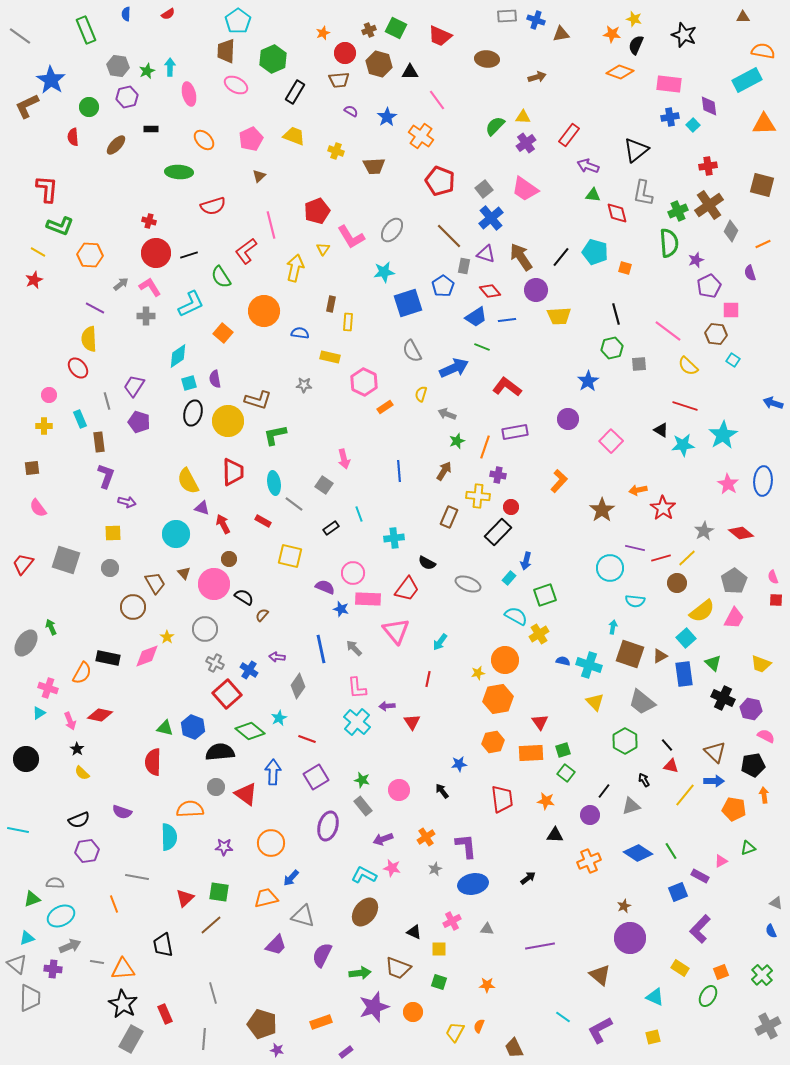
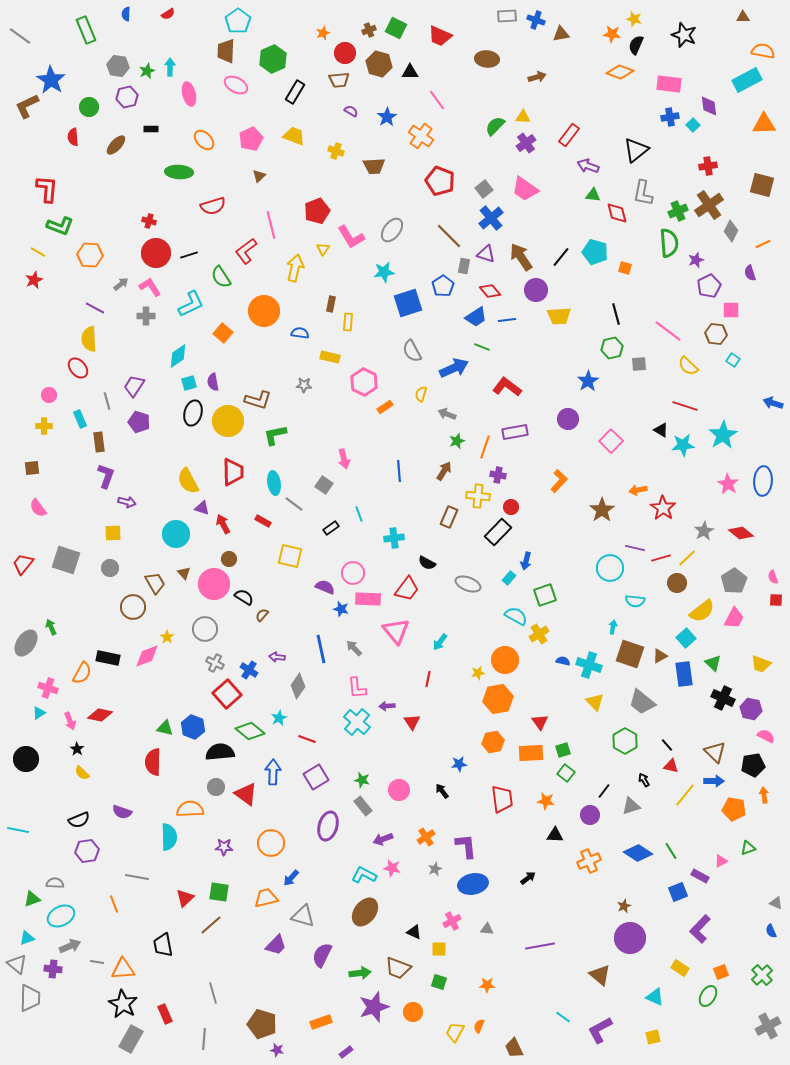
purple semicircle at (215, 379): moved 2 px left, 3 px down
